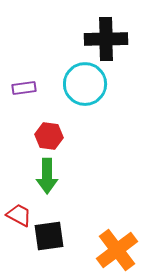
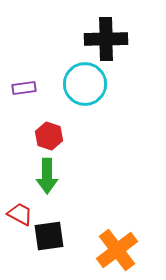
red hexagon: rotated 12 degrees clockwise
red trapezoid: moved 1 px right, 1 px up
